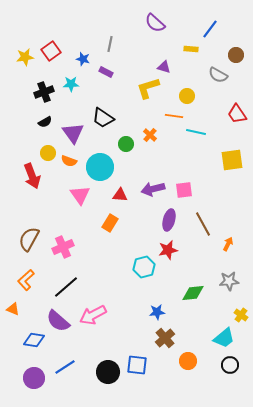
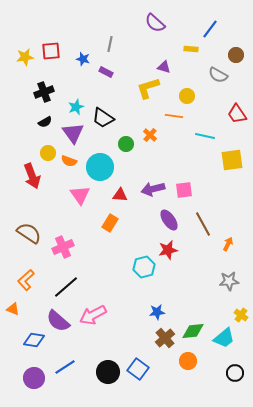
red square at (51, 51): rotated 30 degrees clockwise
cyan star at (71, 84): moved 5 px right, 23 px down; rotated 21 degrees counterclockwise
cyan line at (196, 132): moved 9 px right, 4 px down
purple ellipse at (169, 220): rotated 50 degrees counterclockwise
brown semicircle at (29, 239): moved 6 px up; rotated 95 degrees clockwise
green diamond at (193, 293): moved 38 px down
blue square at (137, 365): moved 1 px right, 4 px down; rotated 30 degrees clockwise
black circle at (230, 365): moved 5 px right, 8 px down
